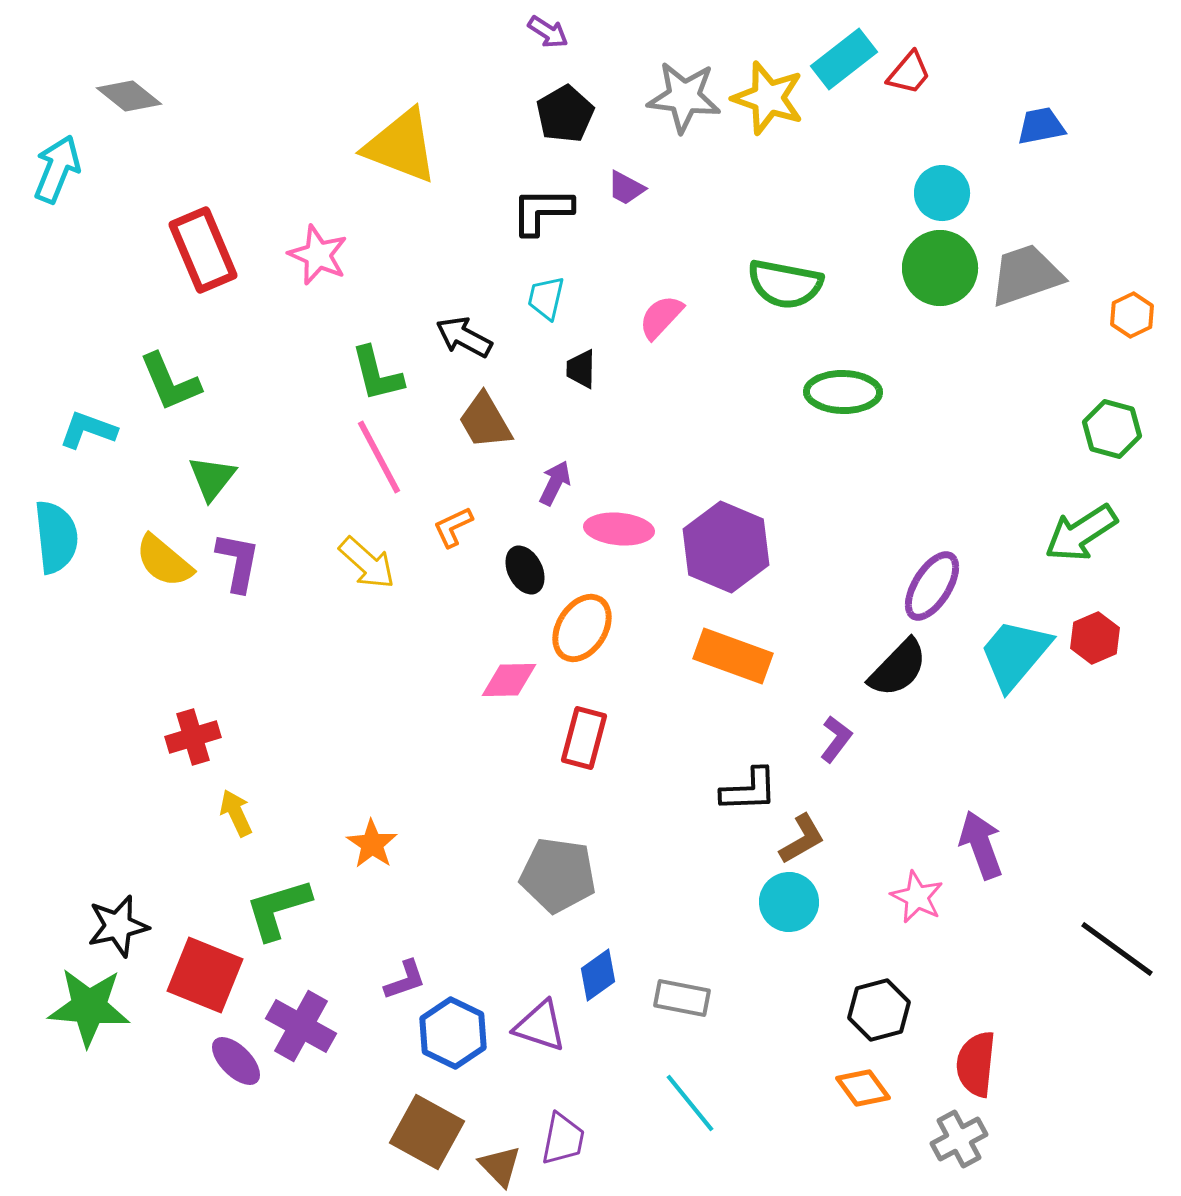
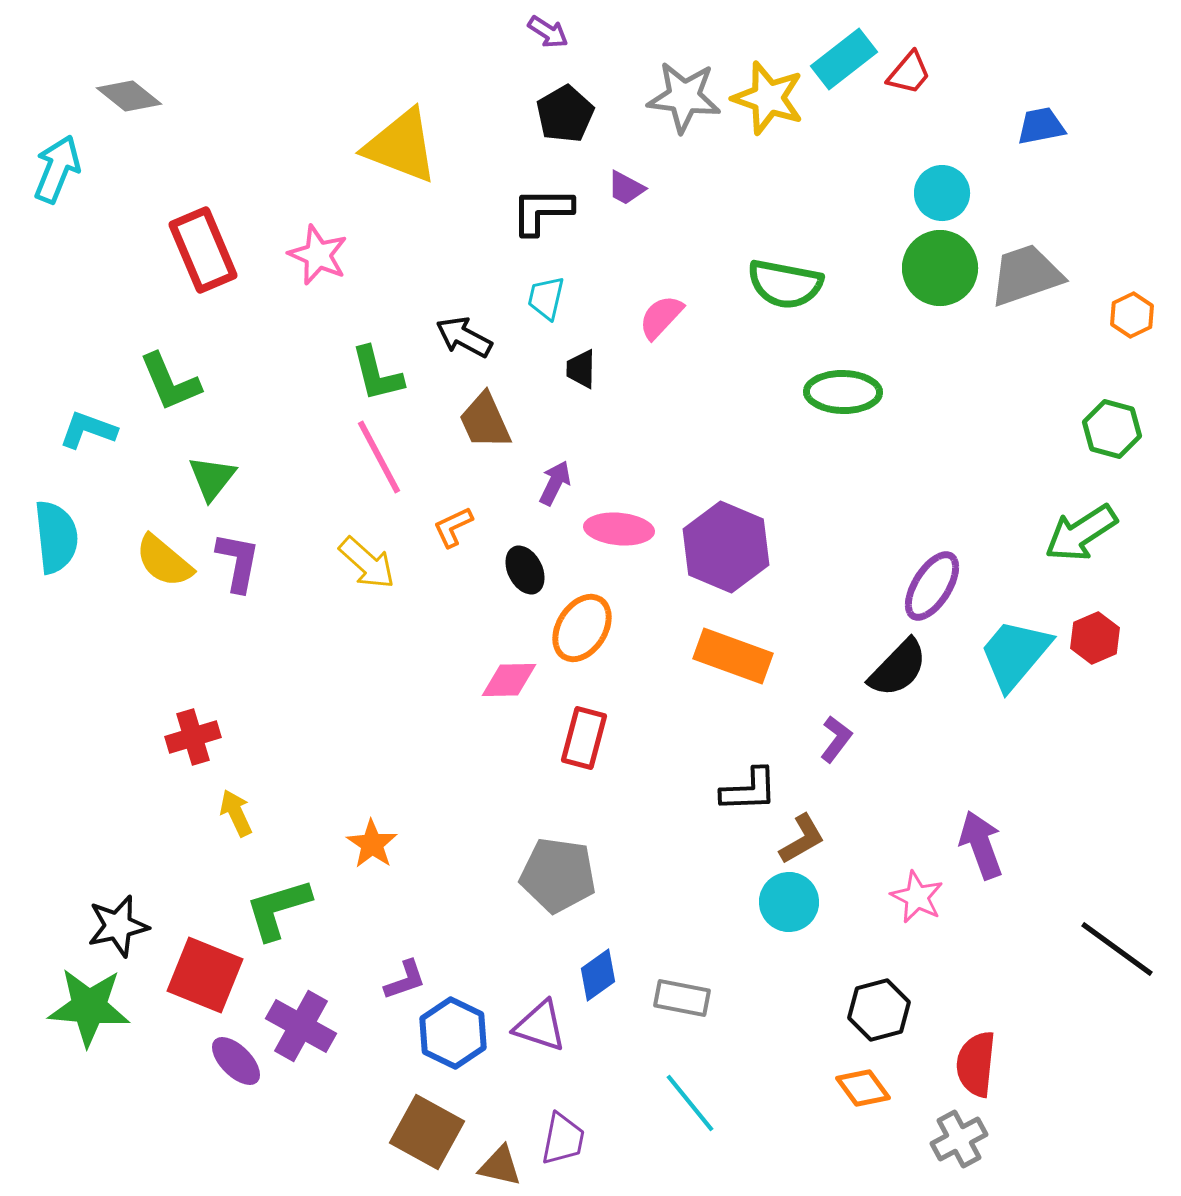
brown trapezoid at (485, 421): rotated 6 degrees clockwise
brown triangle at (500, 1166): rotated 33 degrees counterclockwise
